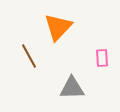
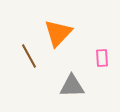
orange triangle: moved 6 px down
gray triangle: moved 2 px up
